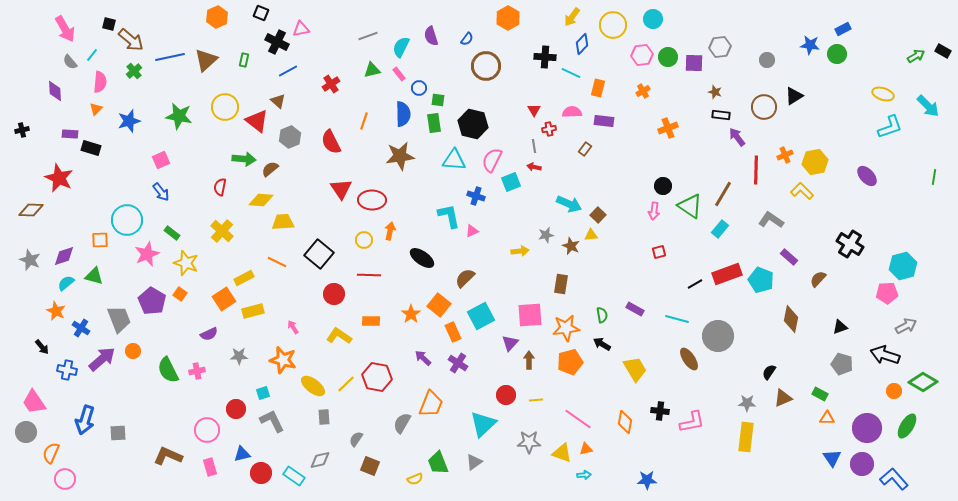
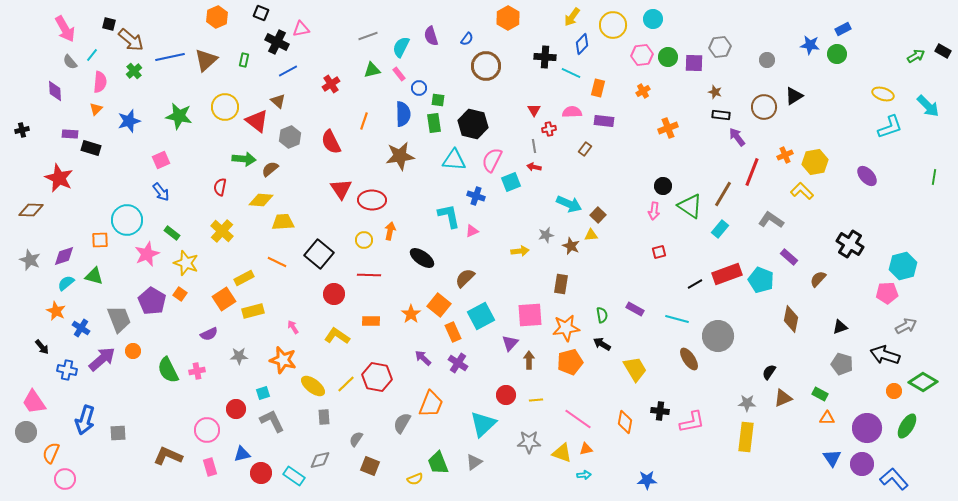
red line at (756, 170): moved 4 px left, 2 px down; rotated 20 degrees clockwise
yellow L-shape at (339, 336): moved 2 px left
